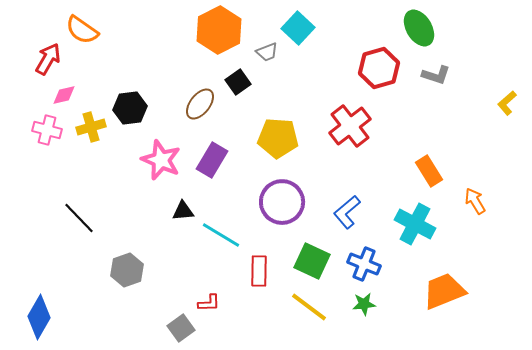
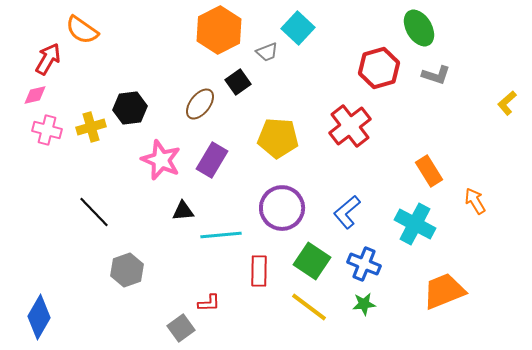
pink diamond: moved 29 px left
purple circle: moved 6 px down
black line: moved 15 px right, 6 px up
cyan line: rotated 36 degrees counterclockwise
green square: rotated 9 degrees clockwise
